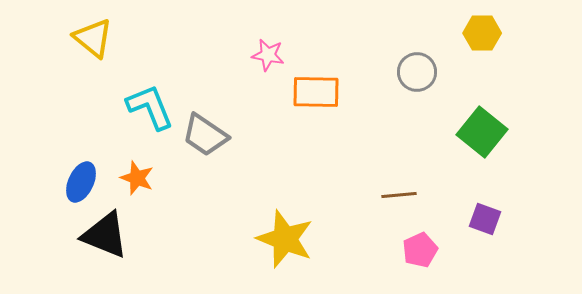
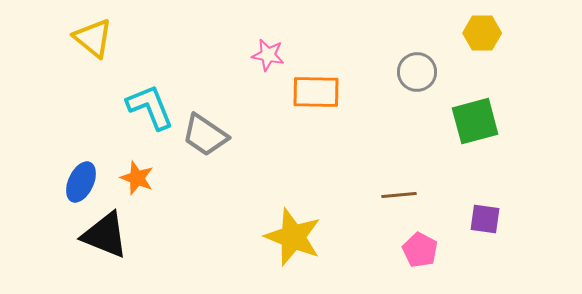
green square: moved 7 px left, 11 px up; rotated 36 degrees clockwise
purple square: rotated 12 degrees counterclockwise
yellow star: moved 8 px right, 2 px up
pink pentagon: rotated 20 degrees counterclockwise
